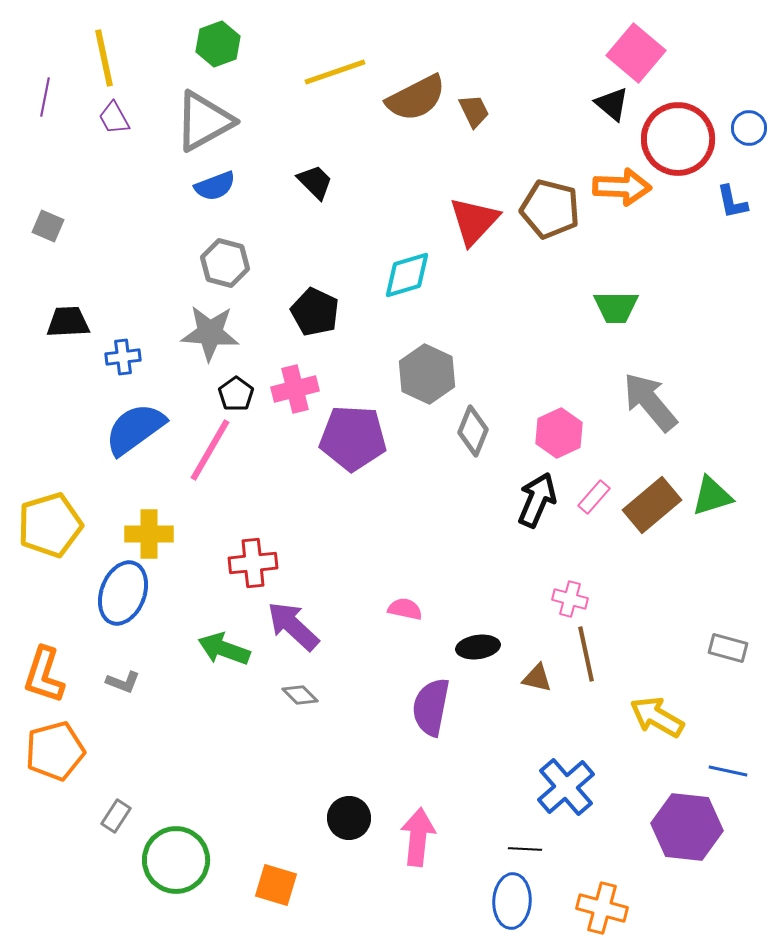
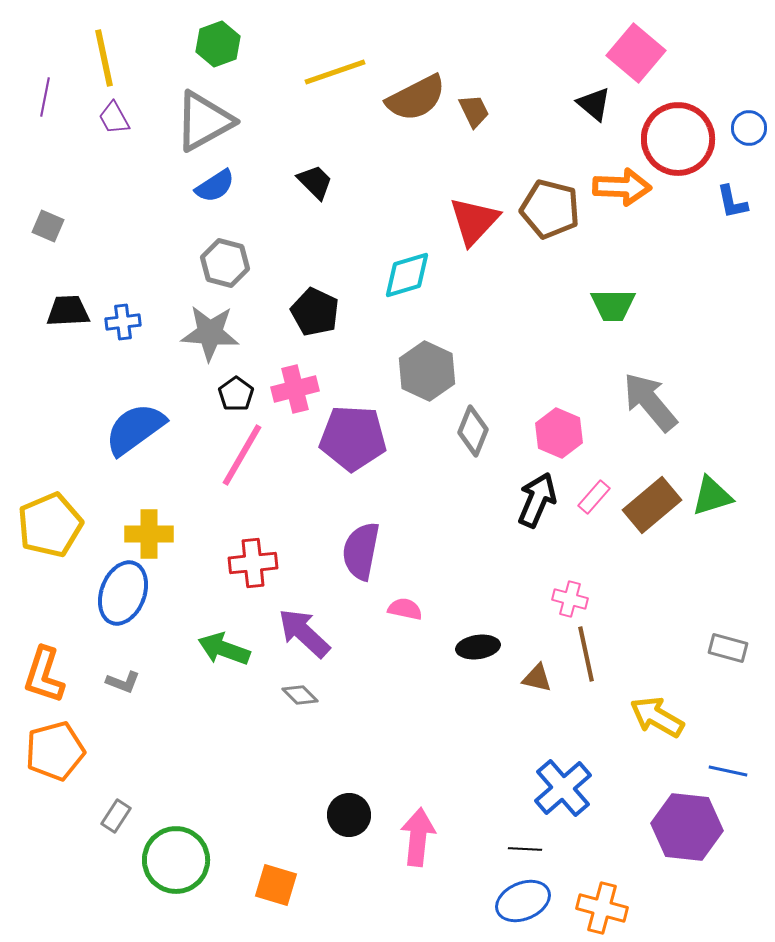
black triangle at (612, 104): moved 18 px left
blue semicircle at (215, 186): rotated 12 degrees counterclockwise
green trapezoid at (616, 307): moved 3 px left, 2 px up
black trapezoid at (68, 322): moved 11 px up
blue cross at (123, 357): moved 35 px up
gray hexagon at (427, 374): moved 3 px up
pink hexagon at (559, 433): rotated 12 degrees counterclockwise
pink line at (210, 450): moved 32 px right, 5 px down
yellow pentagon at (50, 525): rotated 6 degrees counterclockwise
purple arrow at (293, 626): moved 11 px right, 7 px down
purple semicircle at (431, 707): moved 70 px left, 156 px up
blue cross at (566, 787): moved 3 px left, 1 px down
black circle at (349, 818): moved 3 px up
blue ellipse at (512, 901): moved 11 px right; rotated 64 degrees clockwise
